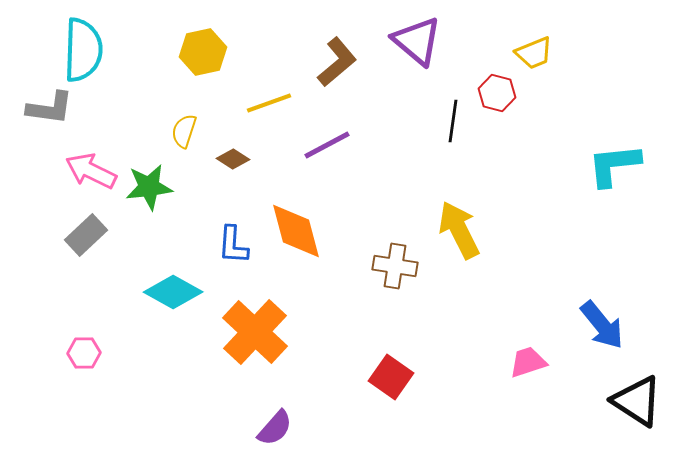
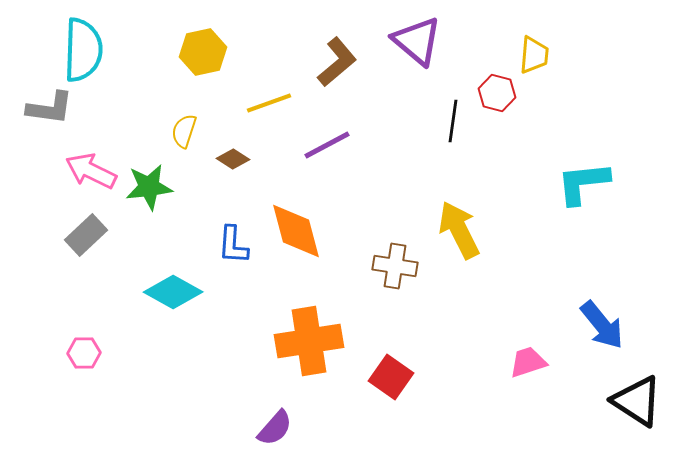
yellow trapezoid: moved 2 px down; rotated 63 degrees counterclockwise
cyan L-shape: moved 31 px left, 18 px down
orange cross: moved 54 px right, 9 px down; rotated 38 degrees clockwise
